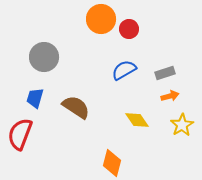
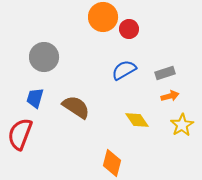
orange circle: moved 2 px right, 2 px up
